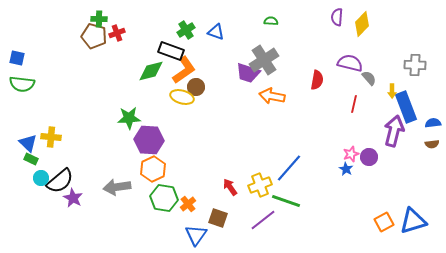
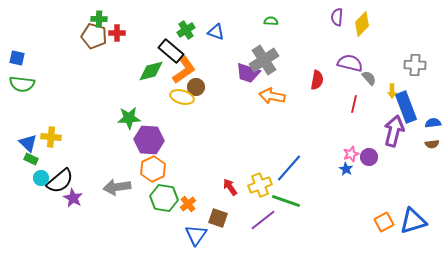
red cross at (117, 33): rotated 21 degrees clockwise
black rectangle at (171, 51): rotated 20 degrees clockwise
